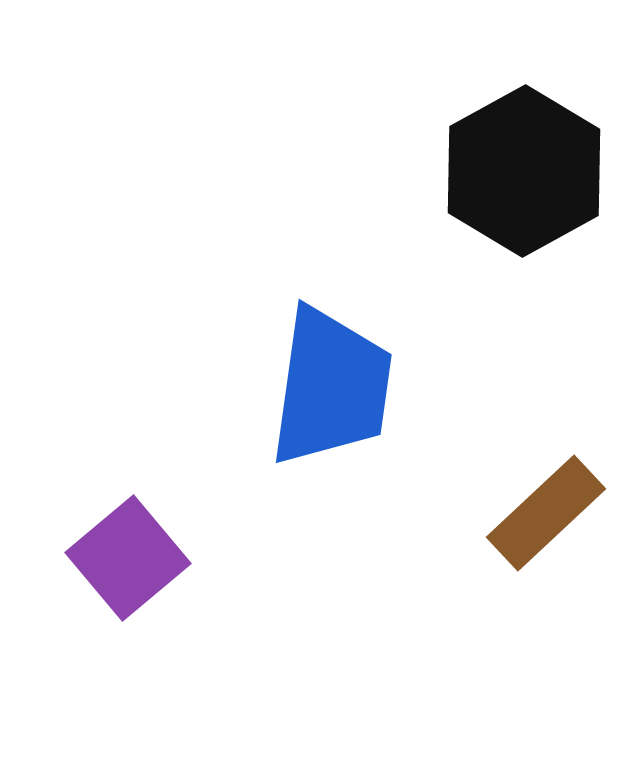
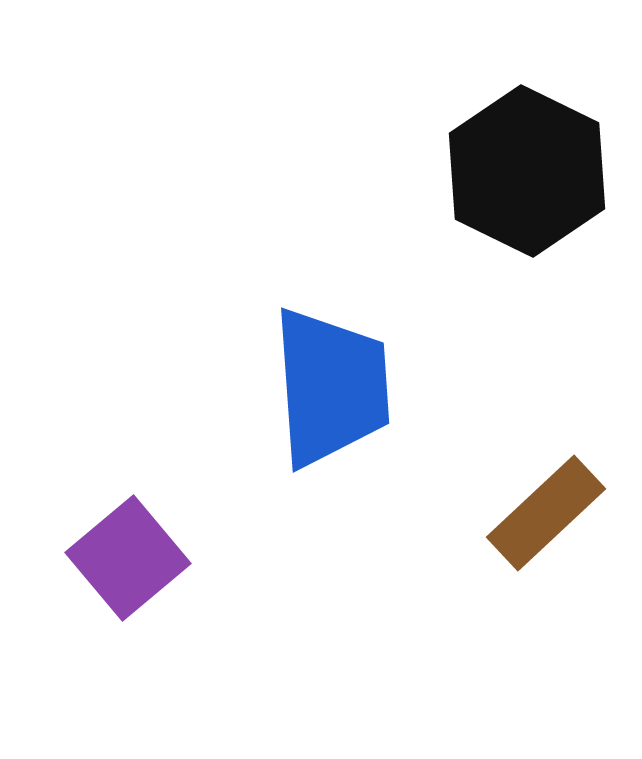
black hexagon: moved 3 px right; rotated 5 degrees counterclockwise
blue trapezoid: rotated 12 degrees counterclockwise
